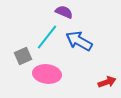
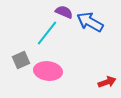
cyan line: moved 4 px up
blue arrow: moved 11 px right, 19 px up
gray square: moved 2 px left, 4 px down
pink ellipse: moved 1 px right, 3 px up
